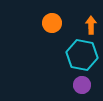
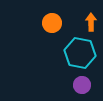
orange arrow: moved 3 px up
cyan hexagon: moved 2 px left, 2 px up
